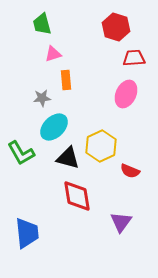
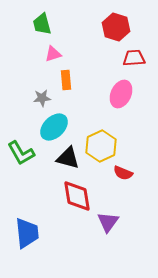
pink ellipse: moved 5 px left
red semicircle: moved 7 px left, 2 px down
purple triangle: moved 13 px left
